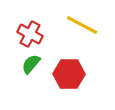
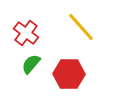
yellow line: moved 1 px left, 2 px down; rotated 20 degrees clockwise
red cross: moved 4 px left, 1 px up; rotated 10 degrees clockwise
